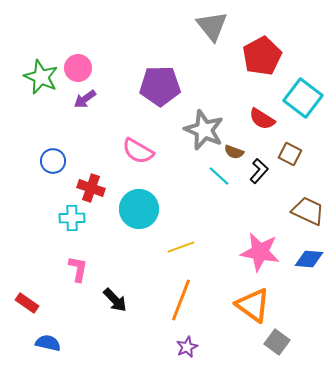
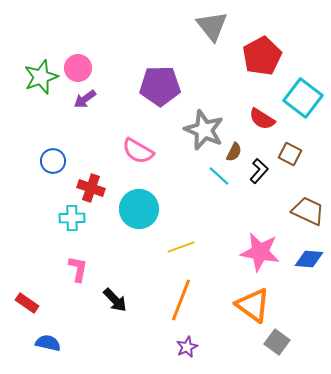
green star: rotated 28 degrees clockwise
brown semicircle: rotated 84 degrees counterclockwise
